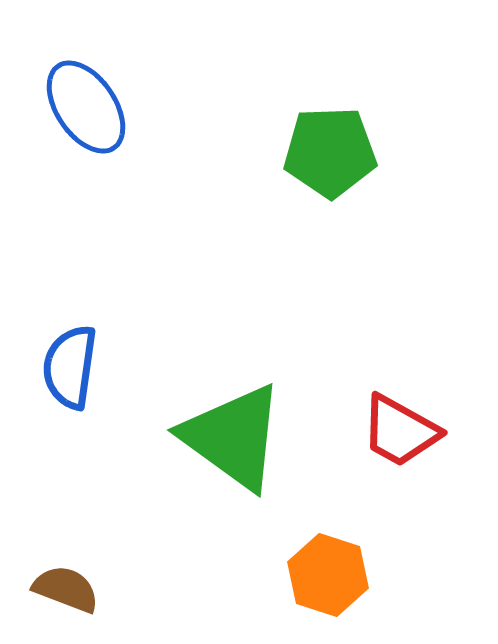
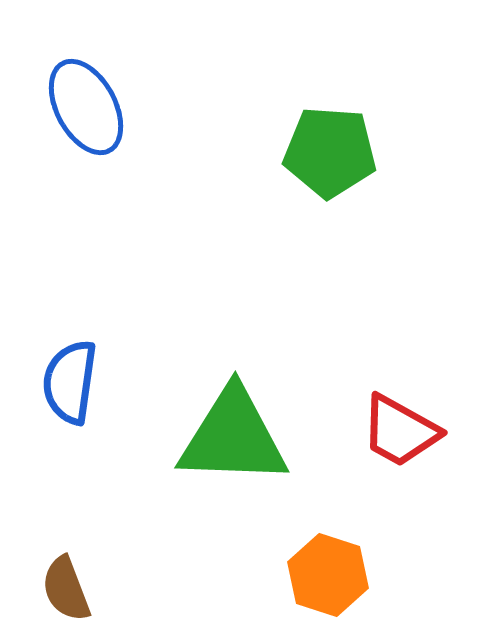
blue ellipse: rotated 6 degrees clockwise
green pentagon: rotated 6 degrees clockwise
blue semicircle: moved 15 px down
green triangle: rotated 34 degrees counterclockwise
brown semicircle: rotated 132 degrees counterclockwise
